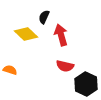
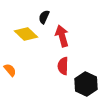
red arrow: moved 1 px right, 1 px down
red semicircle: moved 2 px left; rotated 78 degrees clockwise
orange semicircle: rotated 32 degrees clockwise
